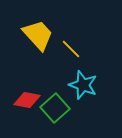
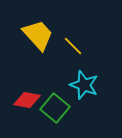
yellow line: moved 2 px right, 3 px up
cyan star: moved 1 px right
green square: rotated 8 degrees counterclockwise
